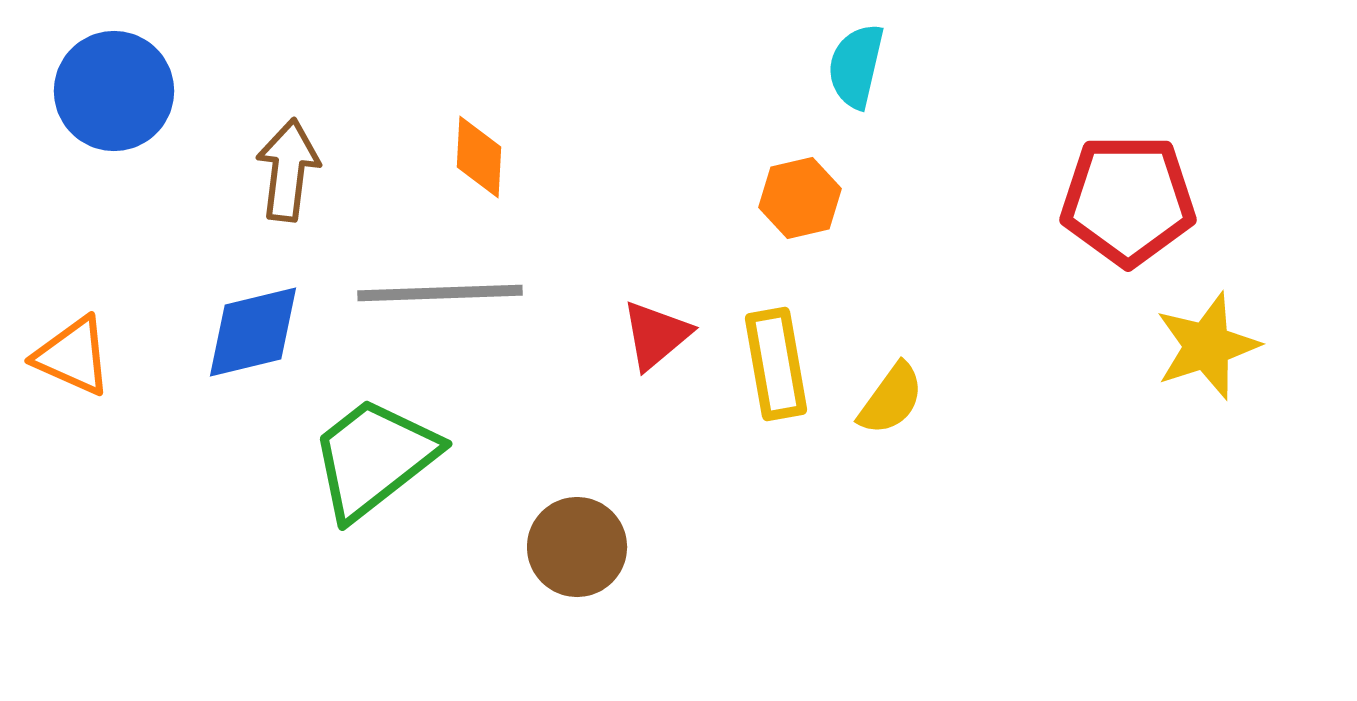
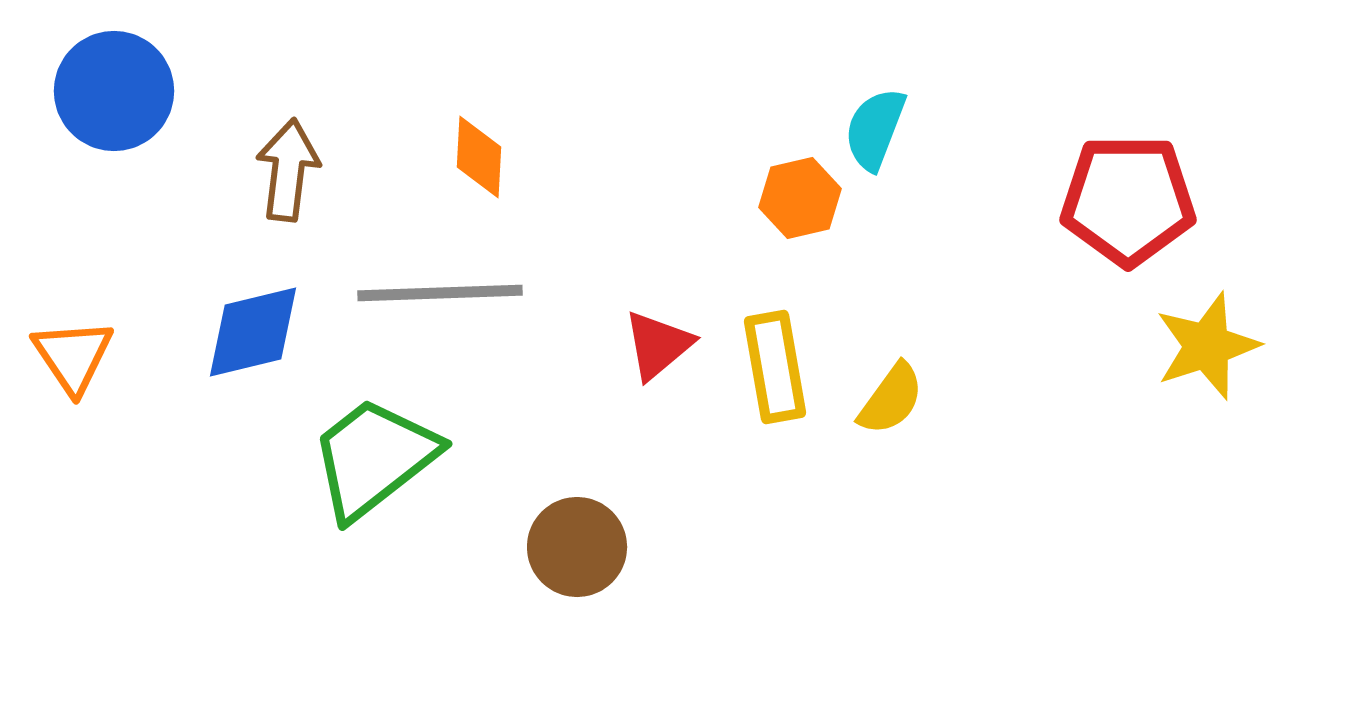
cyan semicircle: moved 19 px right, 63 px down; rotated 8 degrees clockwise
red triangle: moved 2 px right, 10 px down
orange triangle: rotated 32 degrees clockwise
yellow rectangle: moved 1 px left, 3 px down
